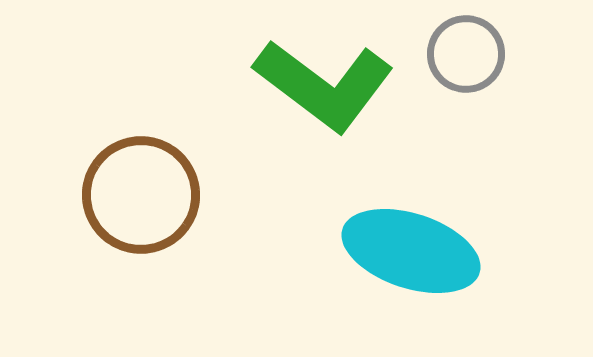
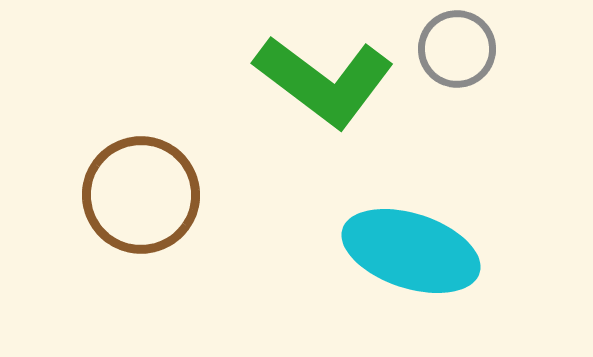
gray circle: moved 9 px left, 5 px up
green L-shape: moved 4 px up
